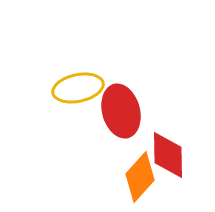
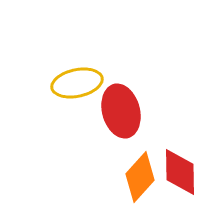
yellow ellipse: moved 1 px left, 5 px up
red diamond: moved 12 px right, 17 px down
